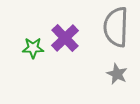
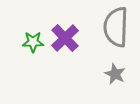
green star: moved 6 px up
gray star: moved 2 px left
